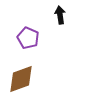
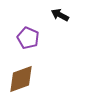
black arrow: rotated 54 degrees counterclockwise
